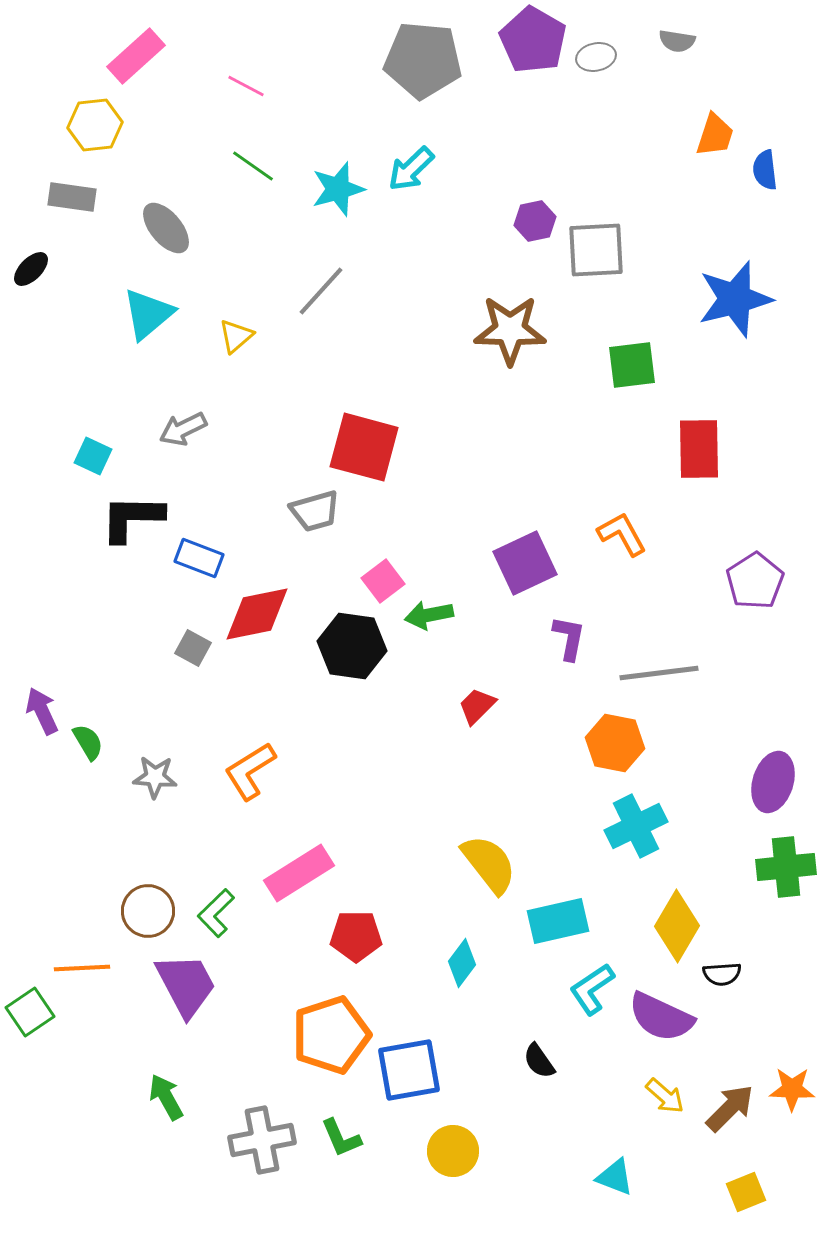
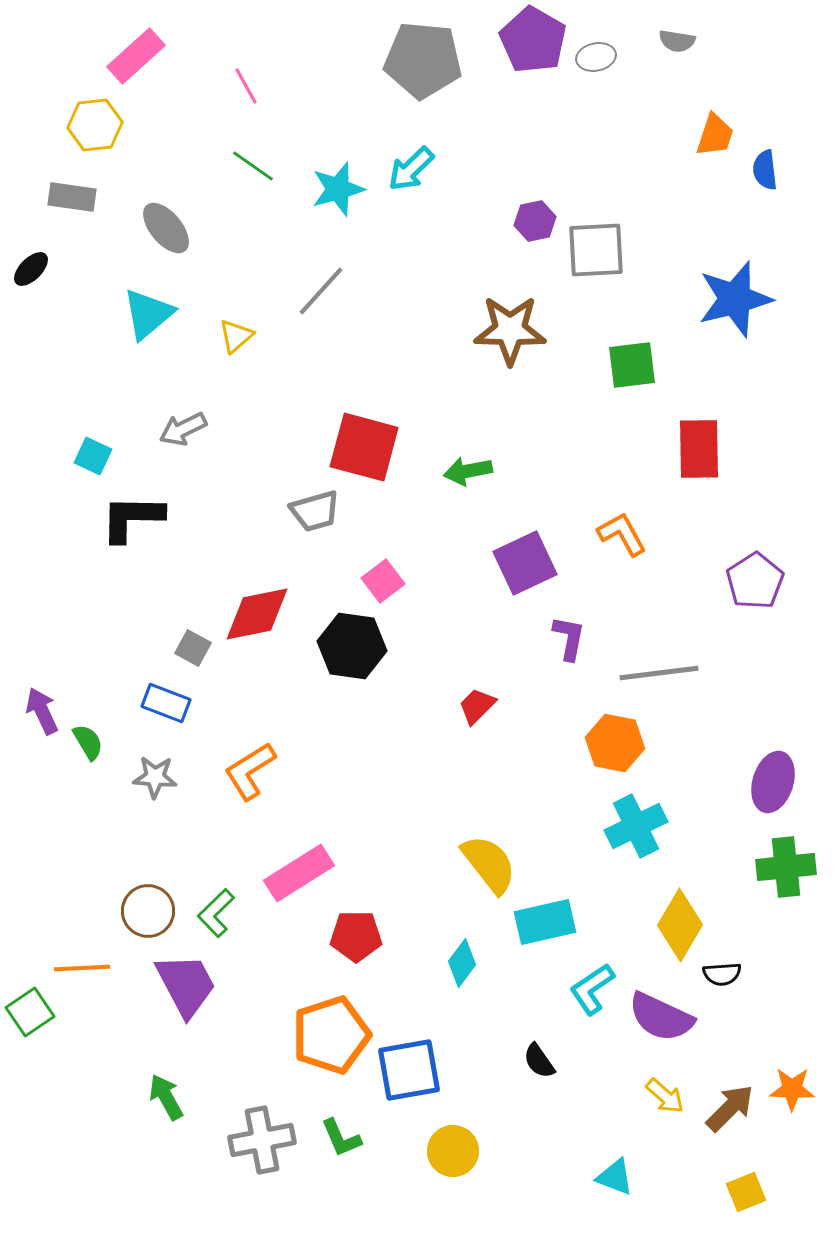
pink line at (246, 86): rotated 33 degrees clockwise
blue rectangle at (199, 558): moved 33 px left, 145 px down
green arrow at (429, 615): moved 39 px right, 144 px up
cyan rectangle at (558, 921): moved 13 px left, 1 px down
yellow diamond at (677, 926): moved 3 px right, 1 px up
